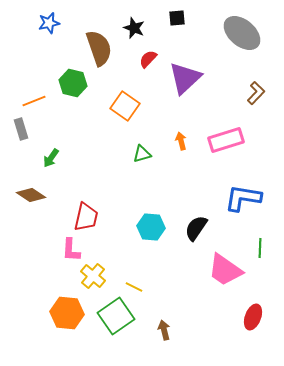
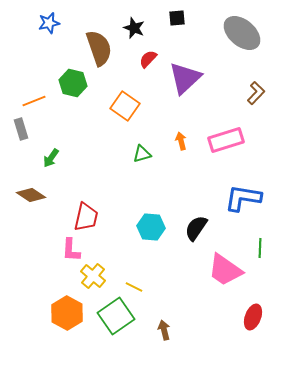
orange hexagon: rotated 24 degrees clockwise
